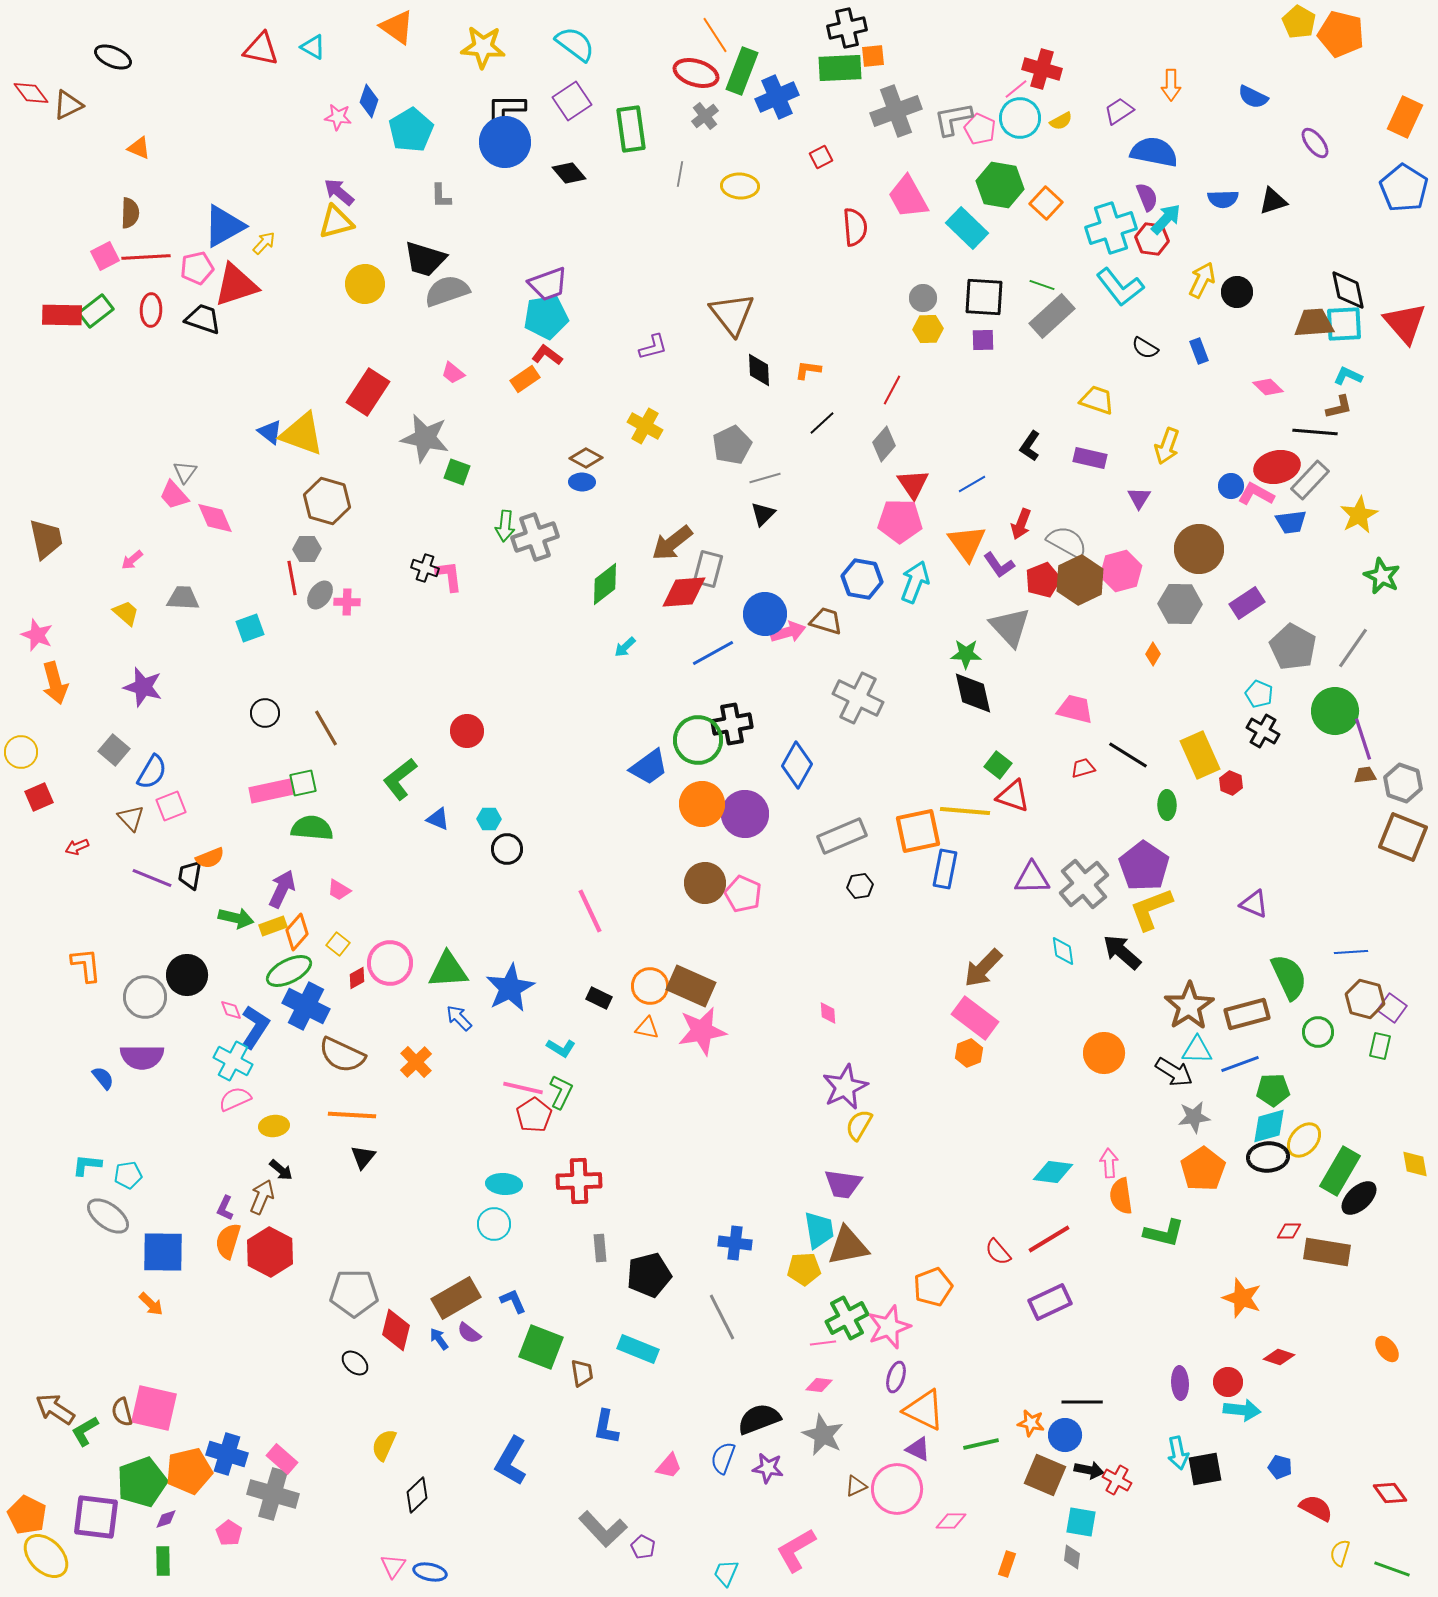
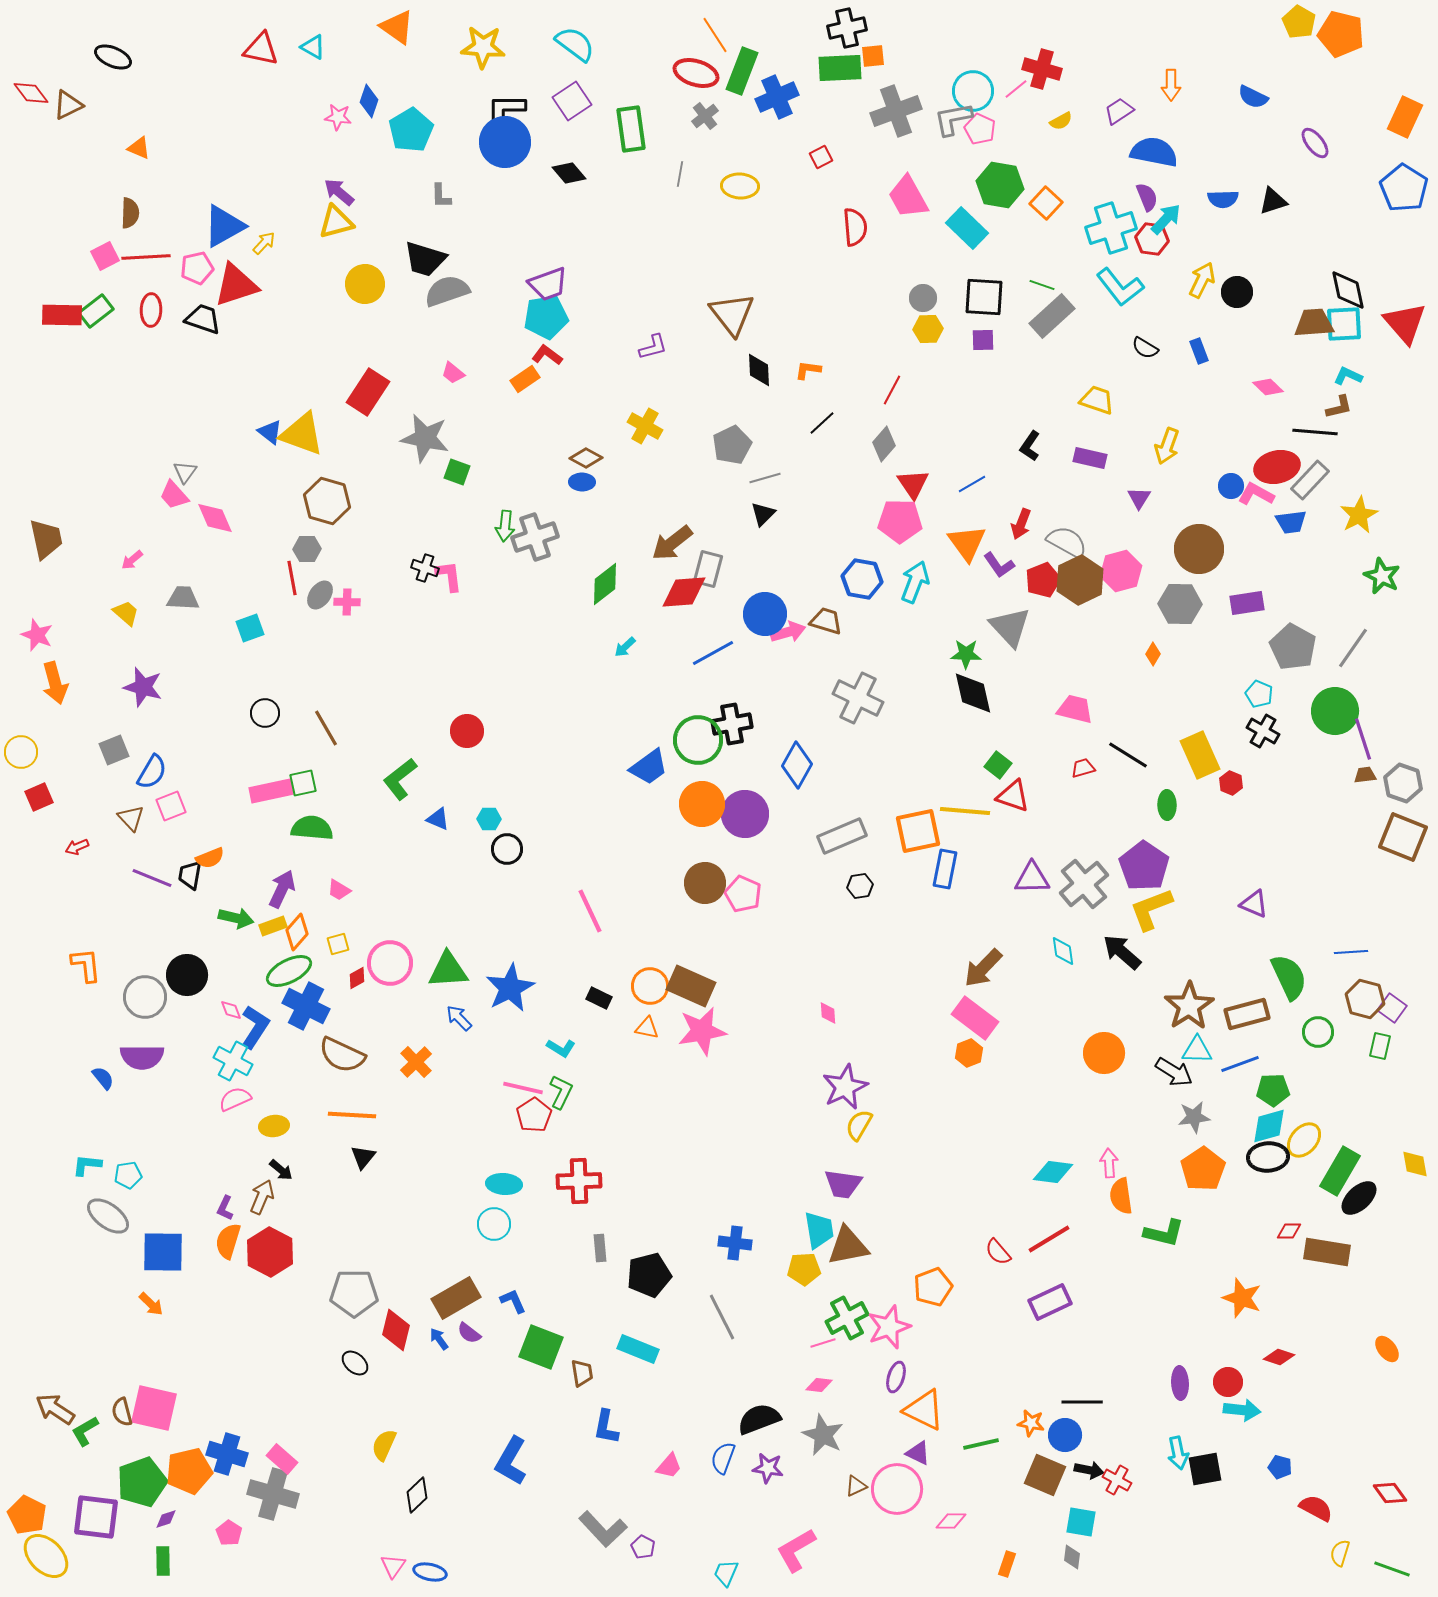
cyan circle at (1020, 118): moved 47 px left, 27 px up
purple rectangle at (1247, 603): rotated 24 degrees clockwise
gray square at (114, 750): rotated 28 degrees clockwise
yellow square at (338, 944): rotated 35 degrees clockwise
pink line at (823, 1343): rotated 10 degrees counterclockwise
purple triangle at (918, 1449): moved 4 px down
